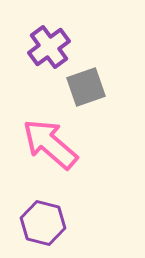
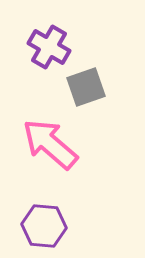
purple cross: rotated 24 degrees counterclockwise
purple hexagon: moved 1 px right, 3 px down; rotated 9 degrees counterclockwise
